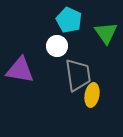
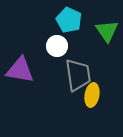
green triangle: moved 1 px right, 2 px up
